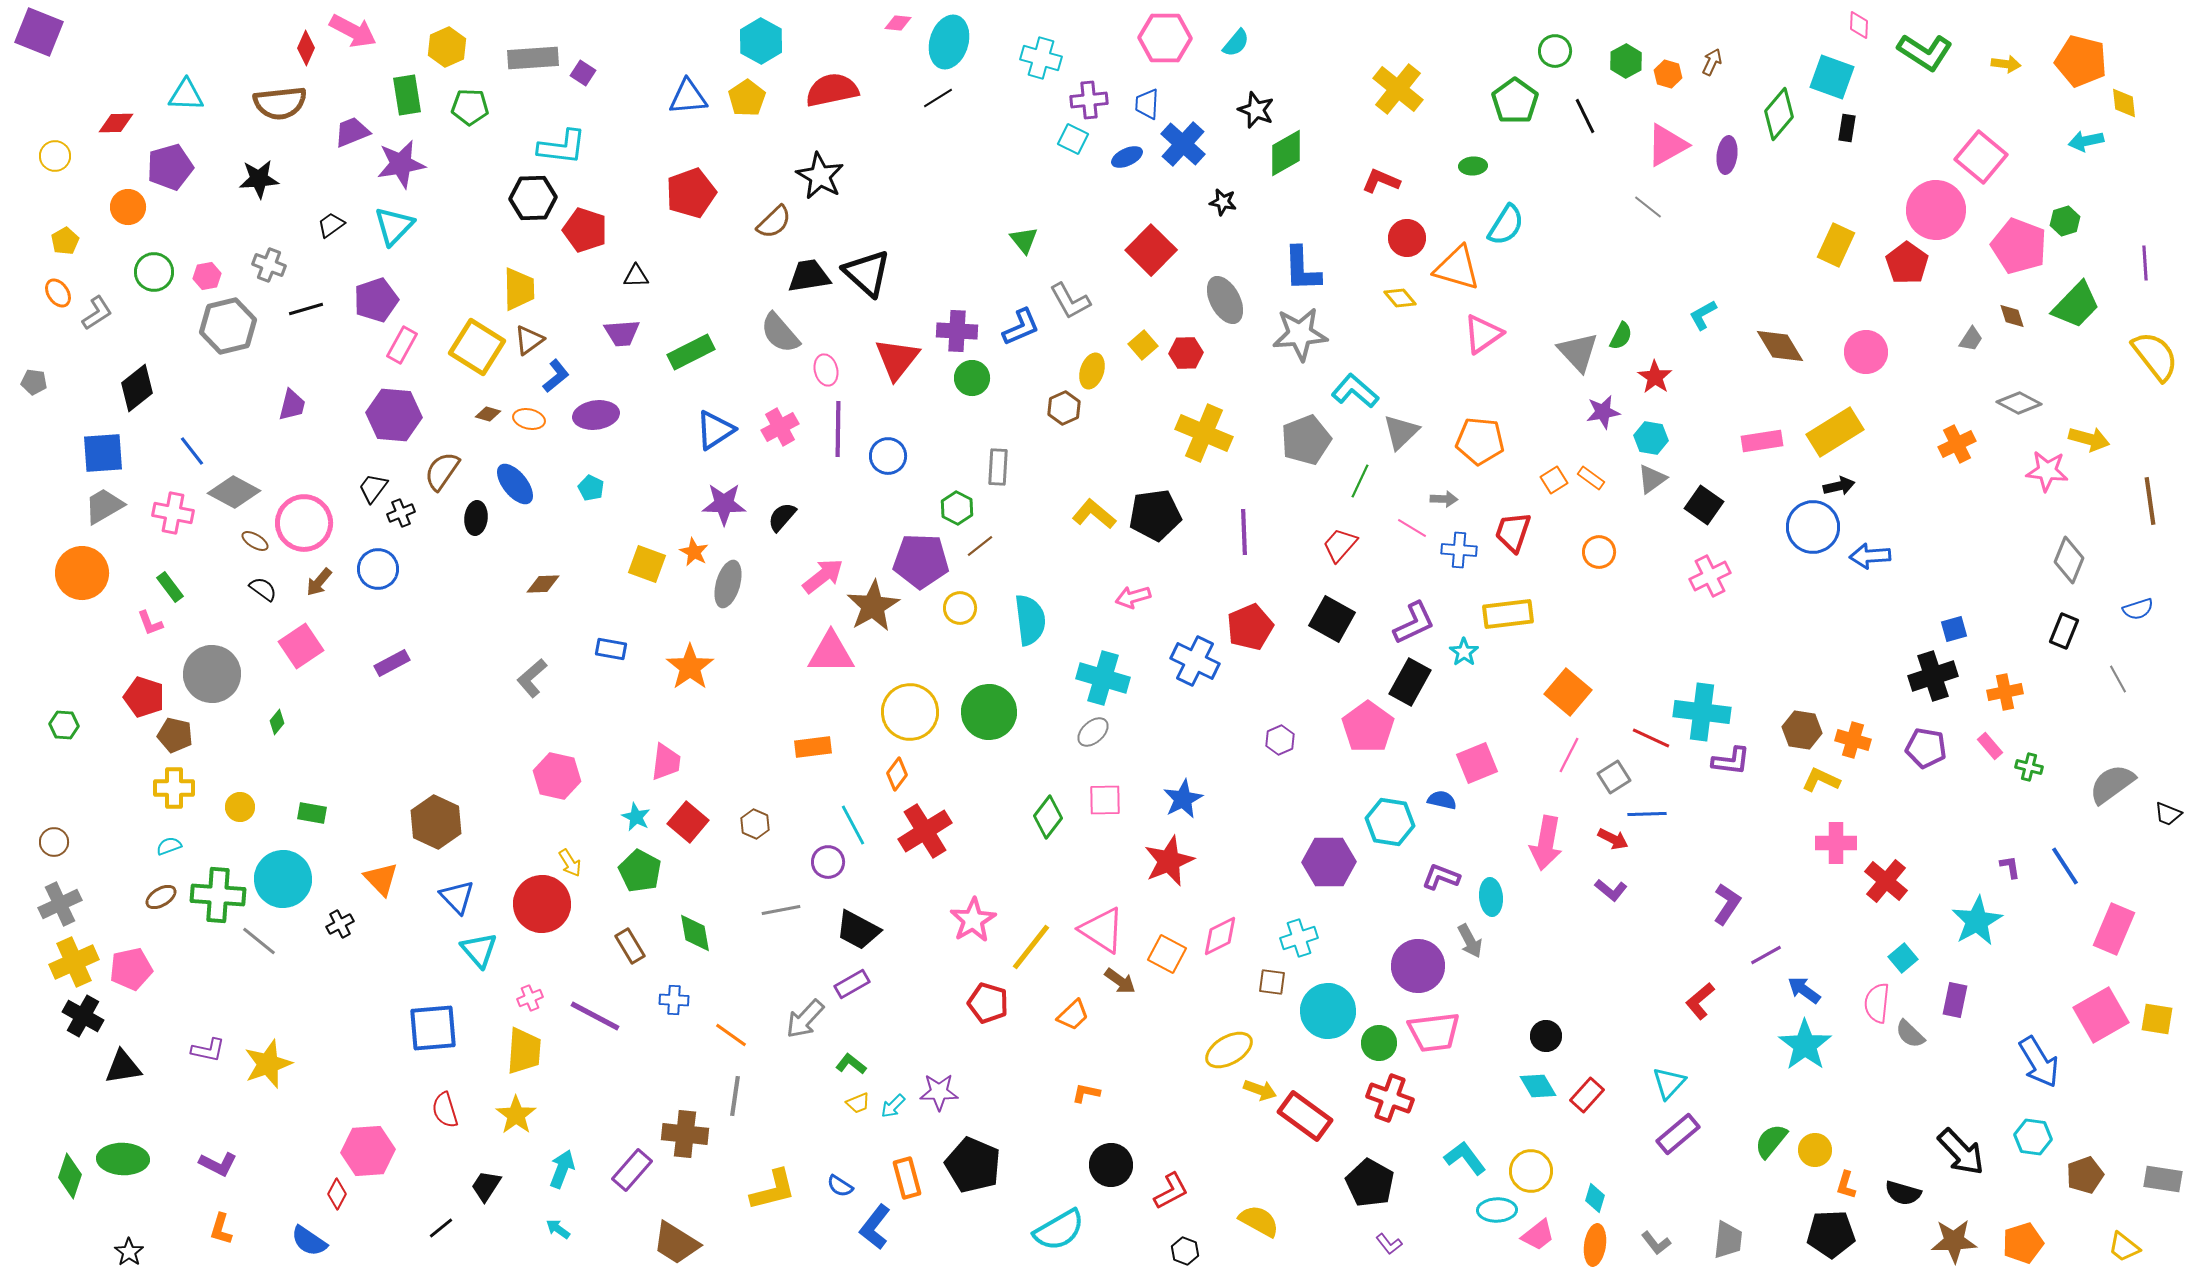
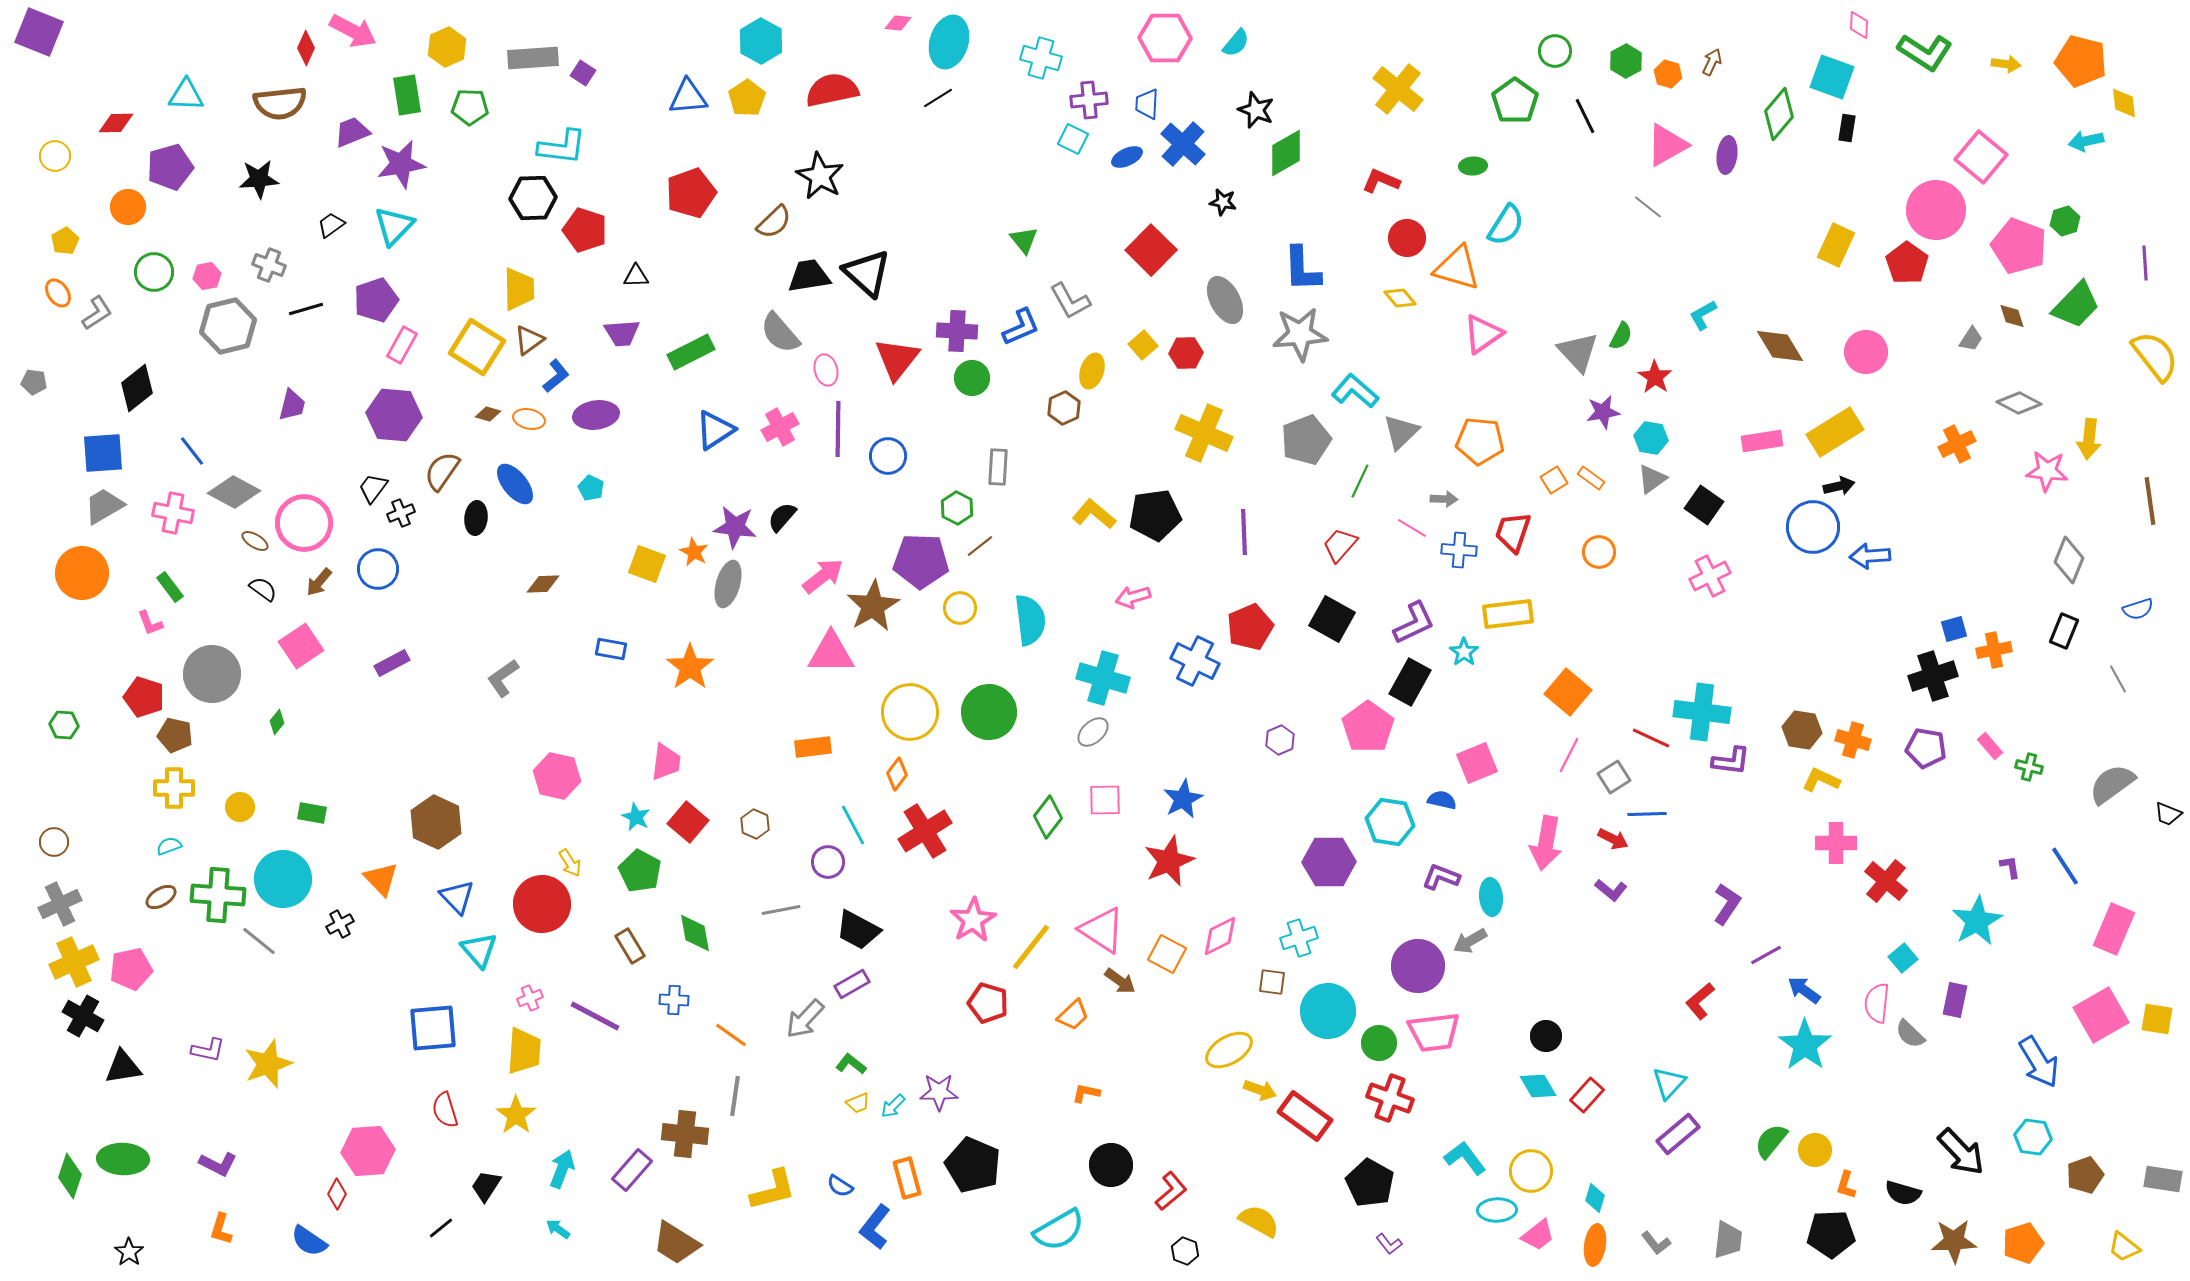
yellow arrow at (2089, 439): rotated 81 degrees clockwise
purple star at (724, 504): moved 11 px right, 23 px down; rotated 6 degrees clockwise
gray L-shape at (532, 678): moved 29 px left; rotated 6 degrees clockwise
orange cross at (2005, 692): moved 11 px left, 42 px up
gray arrow at (1470, 941): rotated 88 degrees clockwise
red L-shape at (1171, 1191): rotated 12 degrees counterclockwise
